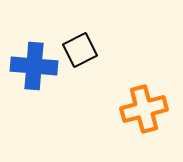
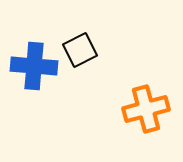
orange cross: moved 2 px right
